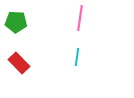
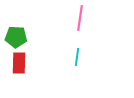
green pentagon: moved 15 px down
red rectangle: rotated 45 degrees clockwise
